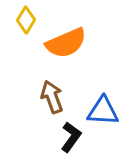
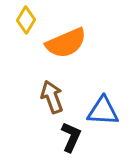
black L-shape: rotated 12 degrees counterclockwise
